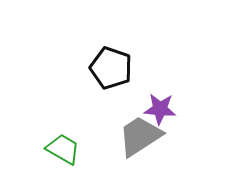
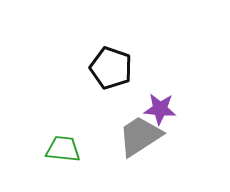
green trapezoid: rotated 24 degrees counterclockwise
